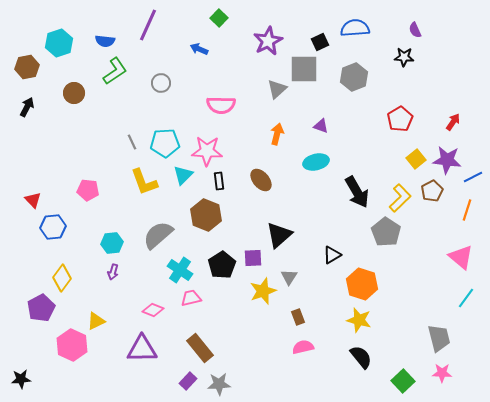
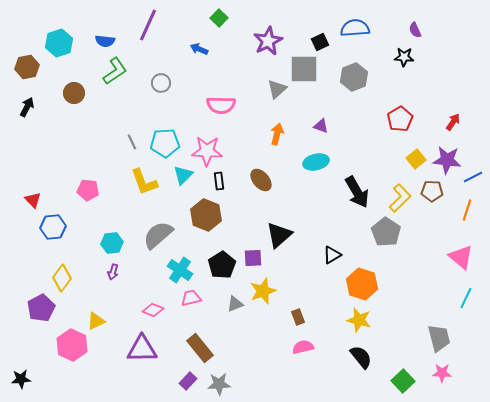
brown pentagon at (432, 191): rotated 30 degrees clockwise
gray triangle at (289, 277): moved 54 px left, 27 px down; rotated 36 degrees clockwise
cyan line at (466, 298): rotated 10 degrees counterclockwise
